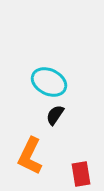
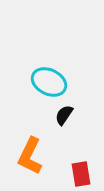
black semicircle: moved 9 px right
